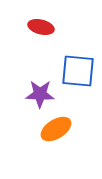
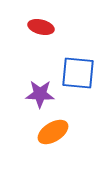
blue square: moved 2 px down
orange ellipse: moved 3 px left, 3 px down
